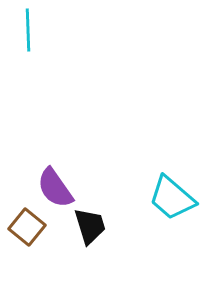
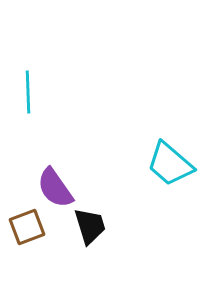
cyan line: moved 62 px down
cyan trapezoid: moved 2 px left, 34 px up
brown square: rotated 30 degrees clockwise
